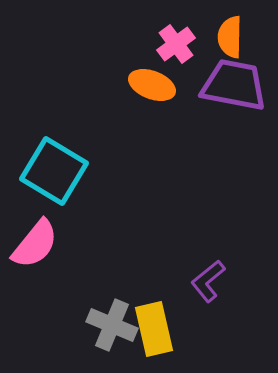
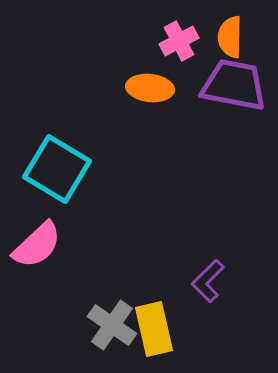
pink cross: moved 3 px right, 3 px up; rotated 9 degrees clockwise
orange ellipse: moved 2 px left, 3 px down; rotated 15 degrees counterclockwise
cyan square: moved 3 px right, 2 px up
pink semicircle: moved 2 px right, 1 px down; rotated 8 degrees clockwise
purple L-shape: rotated 6 degrees counterclockwise
gray cross: rotated 12 degrees clockwise
